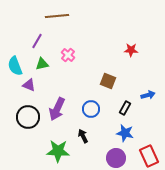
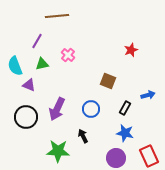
red star: rotated 24 degrees counterclockwise
black circle: moved 2 px left
